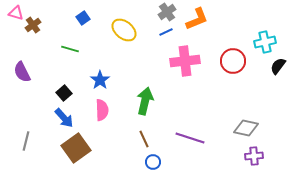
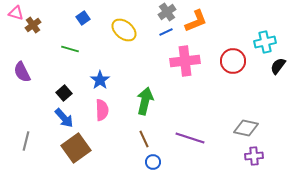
orange L-shape: moved 1 px left, 2 px down
